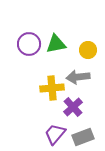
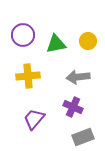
purple circle: moved 6 px left, 9 px up
yellow circle: moved 9 px up
yellow cross: moved 24 px left, 12 px up
purple cross: rotated 24 degrees counterclockwise
purple trapezoid: moved 21 px left, 15 px up
